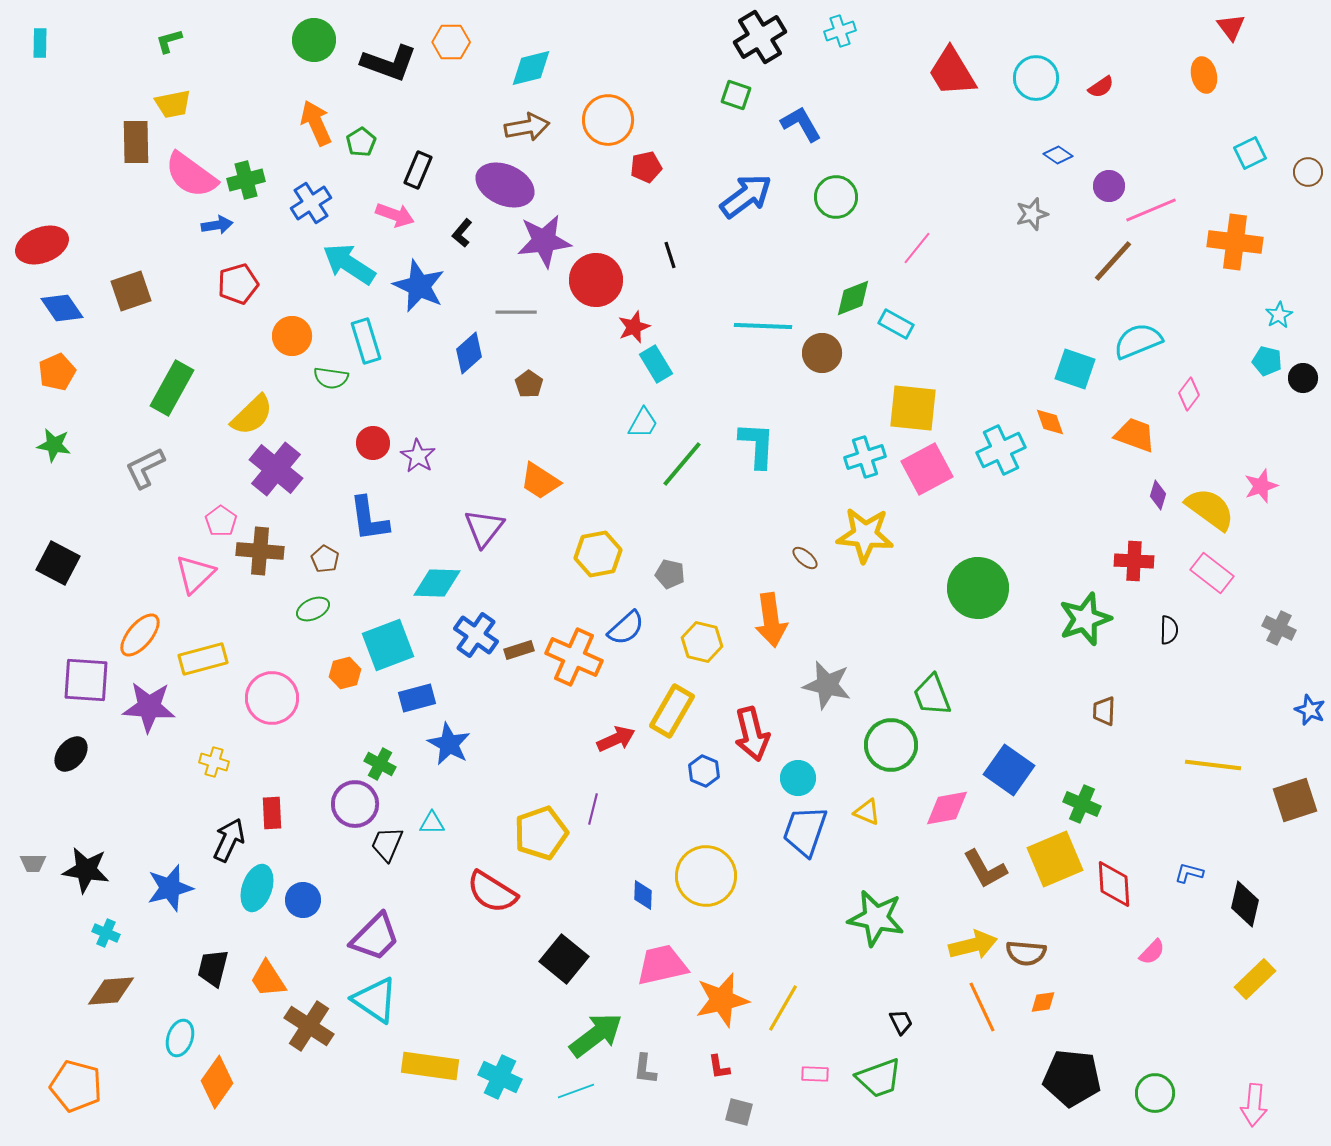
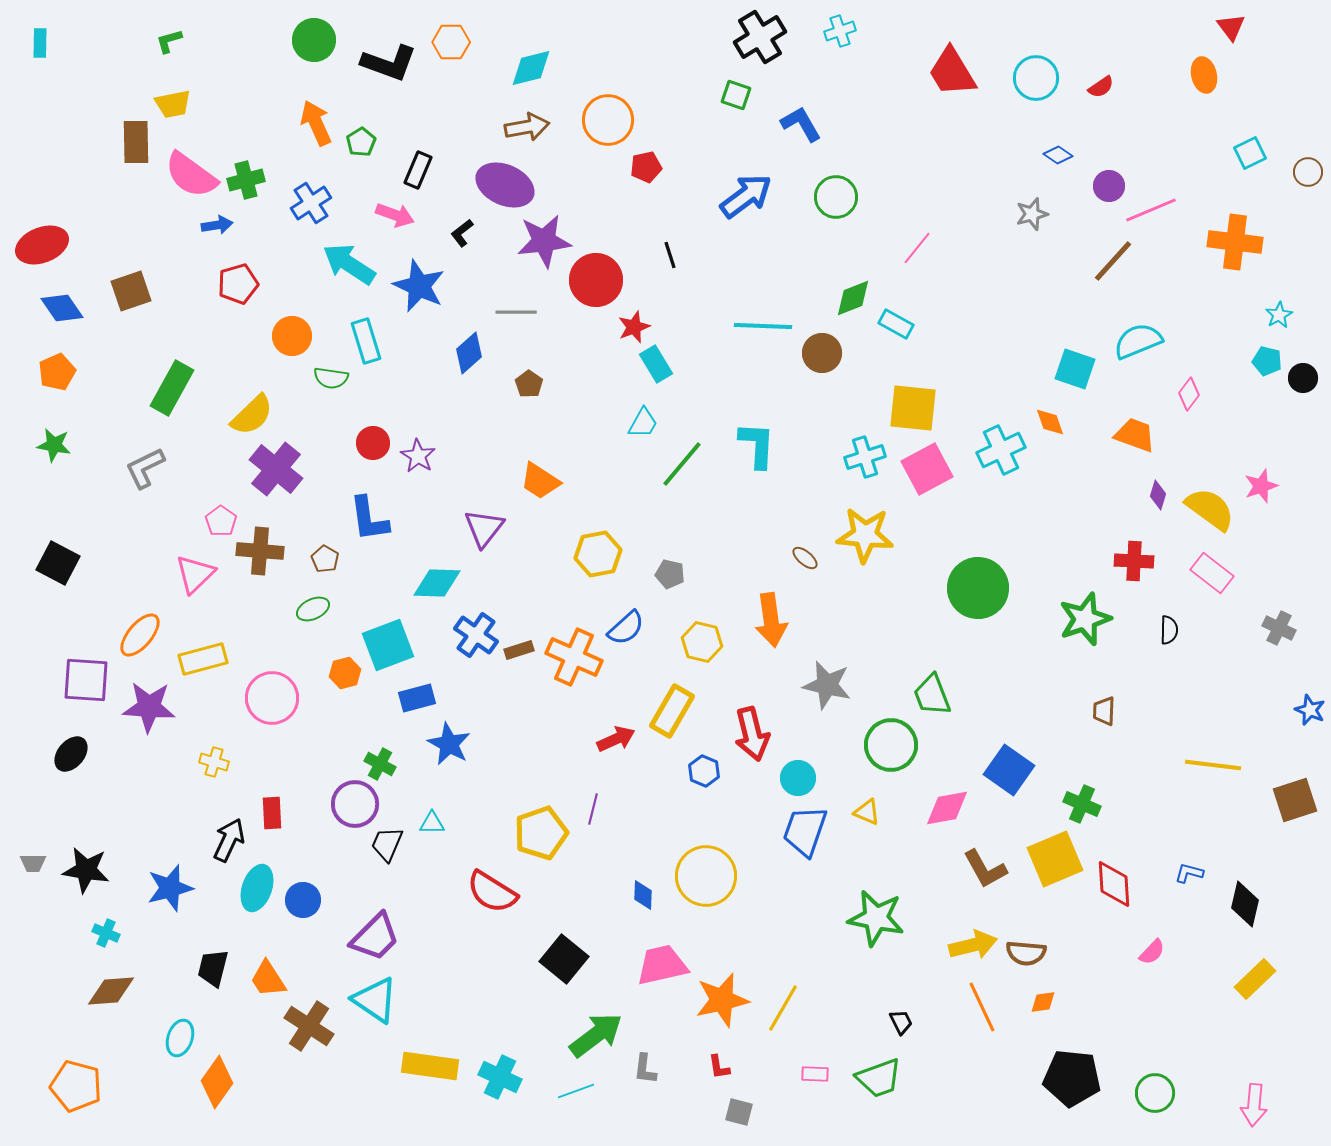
black L-shape at (462, 233): rotated 12 degrees clockwise
